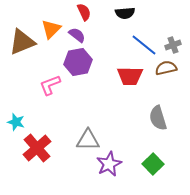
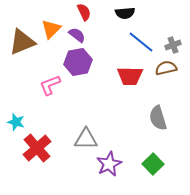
blue line: moved 3 px left, 3 px up
gray triangle: moved 2 px left, 1 px up
